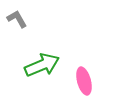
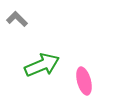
gray L-shape: rotated 15 degrees counterclockwise
